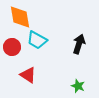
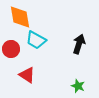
cyan trapezoid: moved 1 px left
red circle: moved 1 px left, 2 px down
red triangle: moved 1 px left
